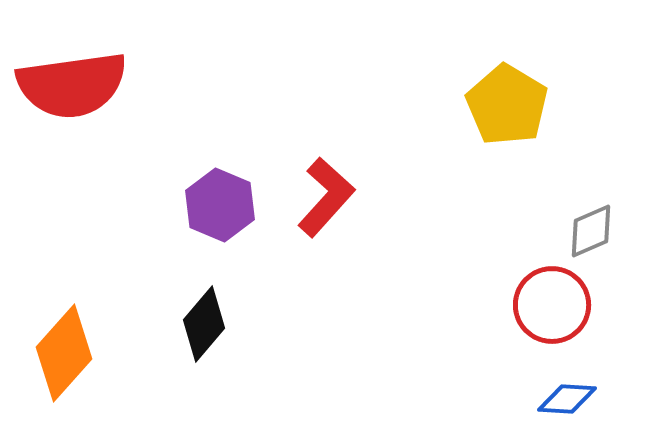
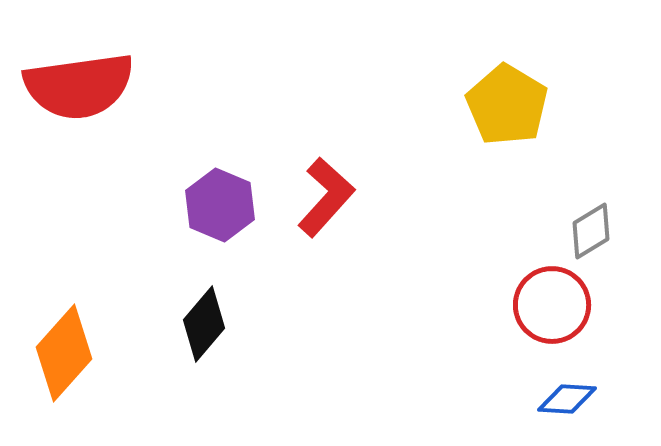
red semicircle: moved 7 px right, 1 px down
gray diamond: rotated 8 degrees counterclockwise
